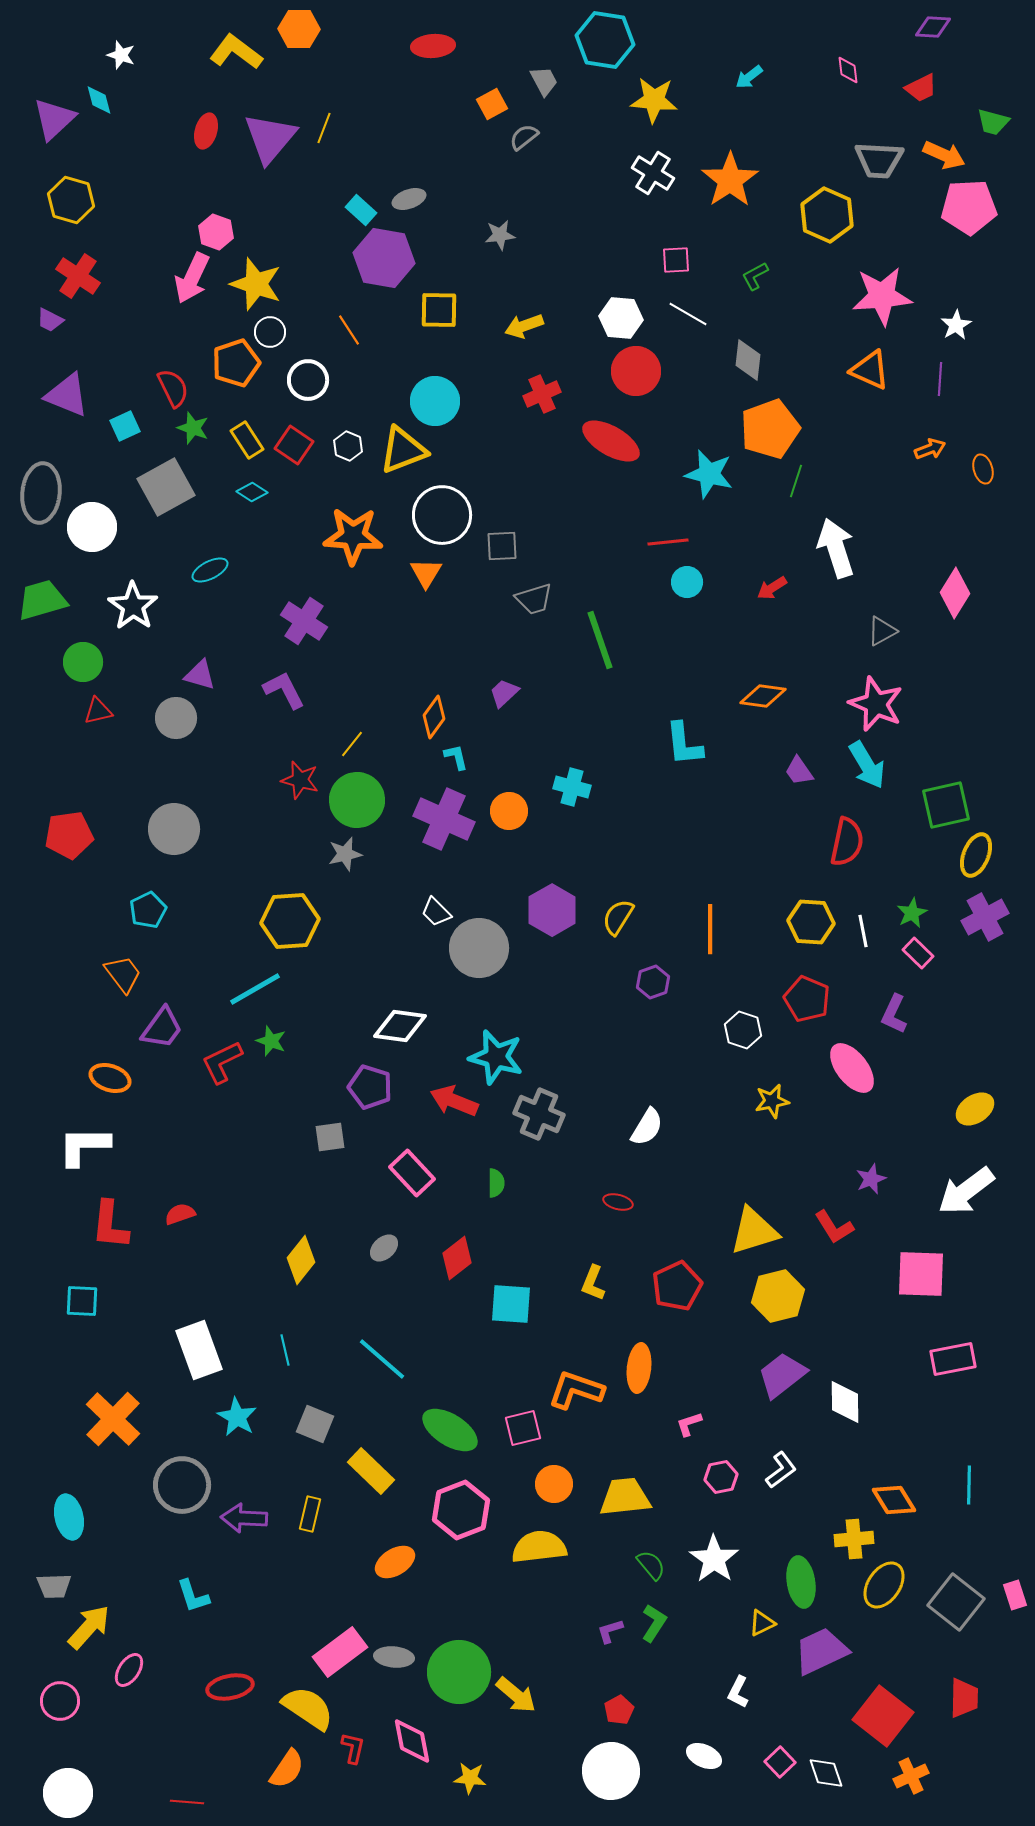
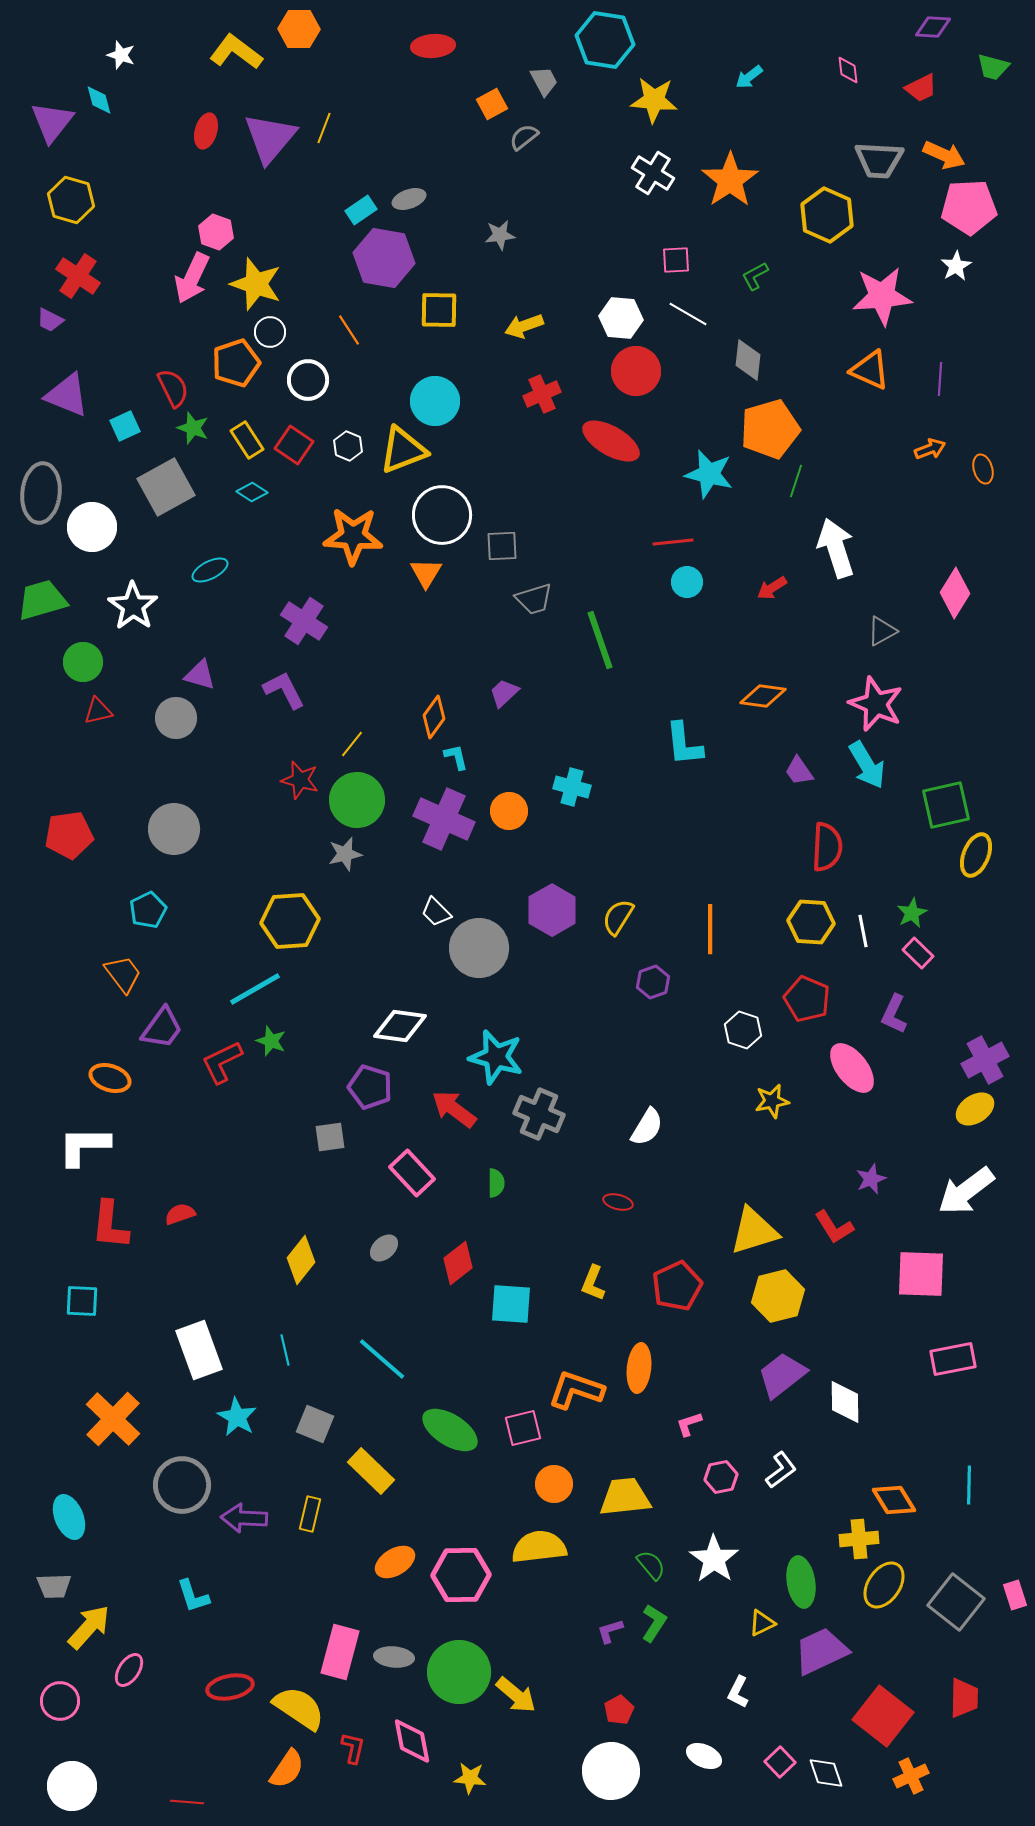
purple triangle at (54, 119): moved 2 px left, 3 px down; rotated 9 degrees counterclockwise
green trapezoid at (993, 122): moved 55 px up
cyan rectangle at (361, 210): rotated 76 degrees counterclockwise
white star at (956, 325): moved 59 px up
orange pentagon at (770, 429): rotated 4 degrees clockwise
red line at (668, 542): moved 5 px right
red semicircle at (847, 842): moved 20 px left, 5 px down; rotated 9 degrees counterclockwise
purple cross at (985, 917): moved 143 px down
red arrow at (454, 1101): moved 8 px down; rotated 15 degrees clockwise
red diamond at (457, 1258): moved 1 px right, 5 px down
pink hexagon at (461, 1510): moved 65 px down; rotated 20 degrees clockwise
cyan ellipse at (69, 1517): rotated 9 degrees counterclockwise
yellow cross at (854, 1539): moved 5 px right
pink rectangle at (340, 1652): rotated 38 degrees counterclockwise
yellow semicircle at (308, 1708): moved 9 px left
white circle at (68, 1793): moved 4 px right, 7 px up
